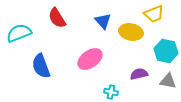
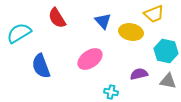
cyan semicircle: rotated 10 degrees counterclockwise
